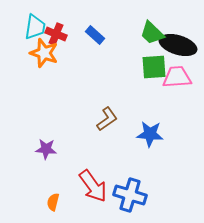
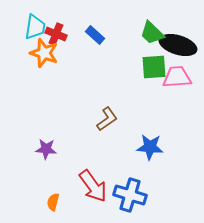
blue star: moved 13 px down
